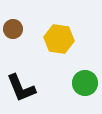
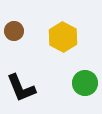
brown circle: moved 1 px right, 2 px down
yellow hexagon: moved 4 px right, 2 px up; rotated 20 degrees clockwise
